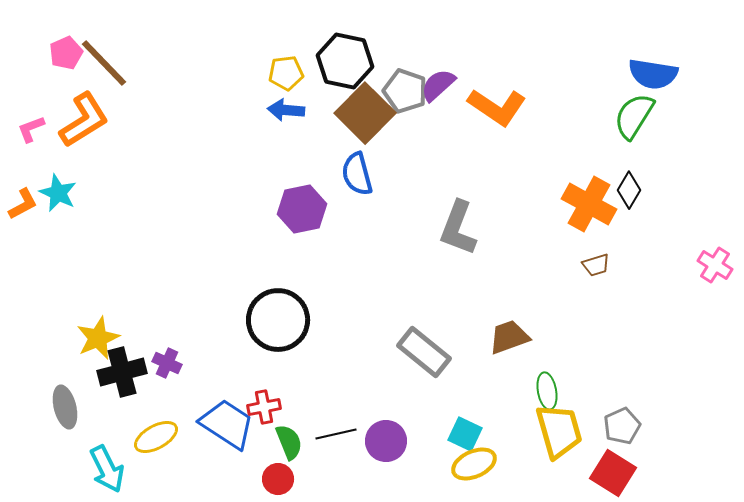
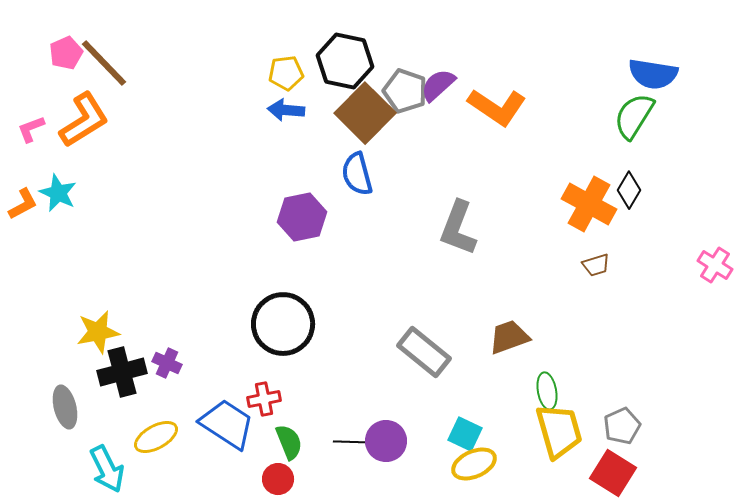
purple hexagon at (302, 209): moved 8 px down
black circle at (278, 320): moved 5 px right, 4 px down
yellow star at (98, 338): moved 6 px up; rotated 12 degrees clockwise
red cross at (264, 407): moved 8 px up
black line at (336, 434): moved 18 px right, 8 px down; rotated 15 degrees clockwise
